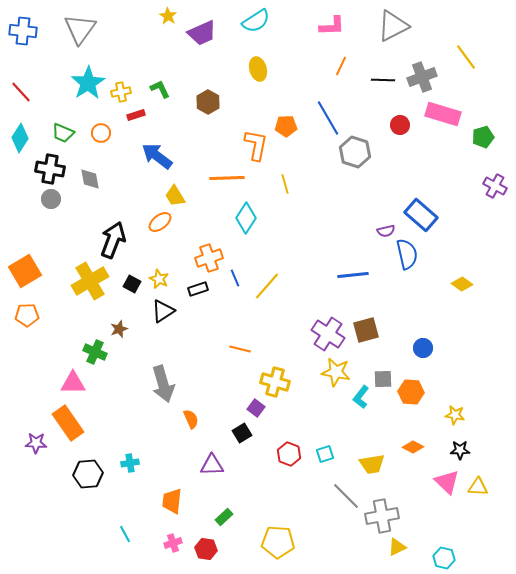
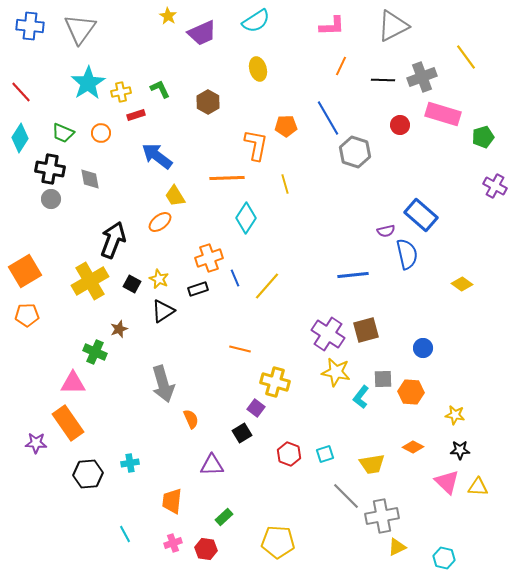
blue cross at (23, 31): moved 7 px right, 5 px up
